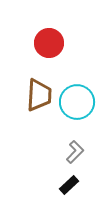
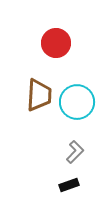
red circle: moved 7 px right
black rectangle: rotated 24 degrees clockwise
